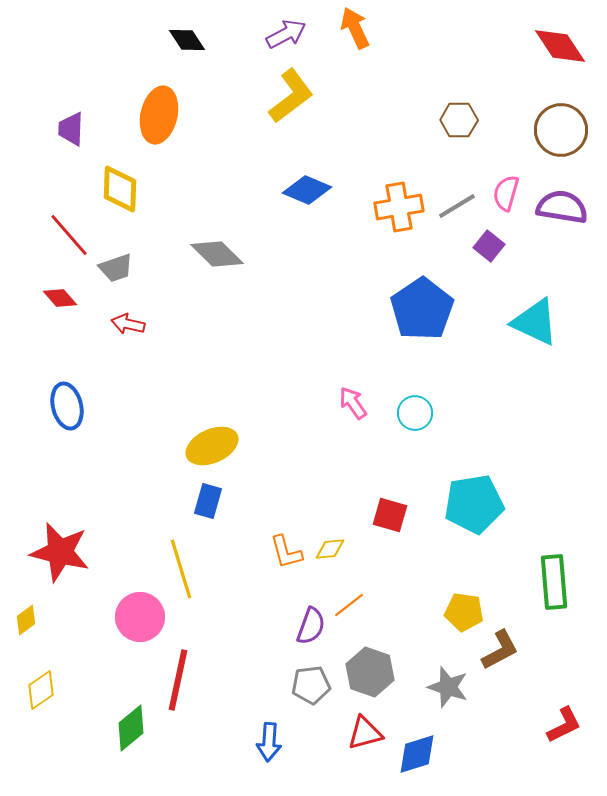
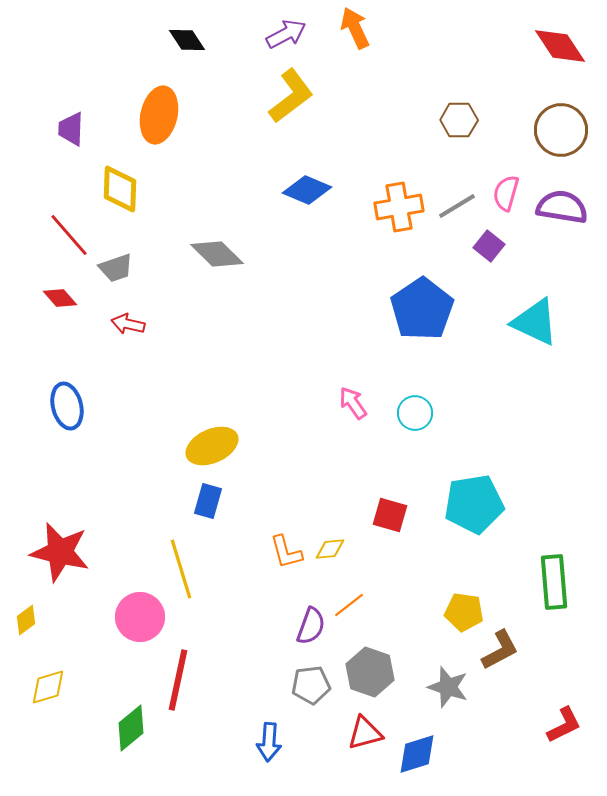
yellow diamond at (41, 690): moved 7 px right, 3 px up; rotated 18 degrees clockwise
